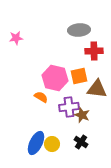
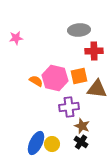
orange semicircle: moved 5 px left, 16 px up
brown star: moved 11 px down
